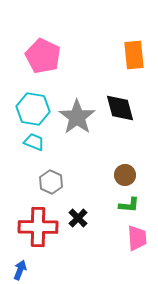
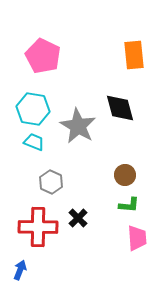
gray star: moved 1 px right, 9 px down; rotated 6 degrees counterclockwise
